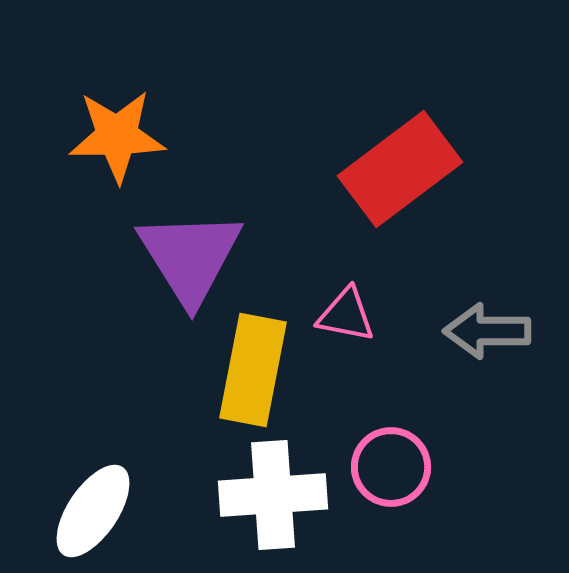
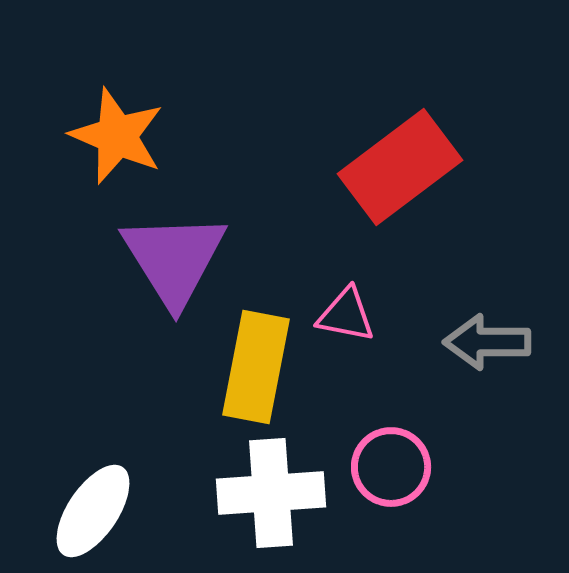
orange star: rotated 24 degrees clockwise
red rectangle: moved 2 px up
purple triangle: moved 16 px left, 2 px down
gray arrow: moved 11 px down
yellow rectangle: moved 3 px right, 3 px up
white cross: moved 2 px left, 2 px up
